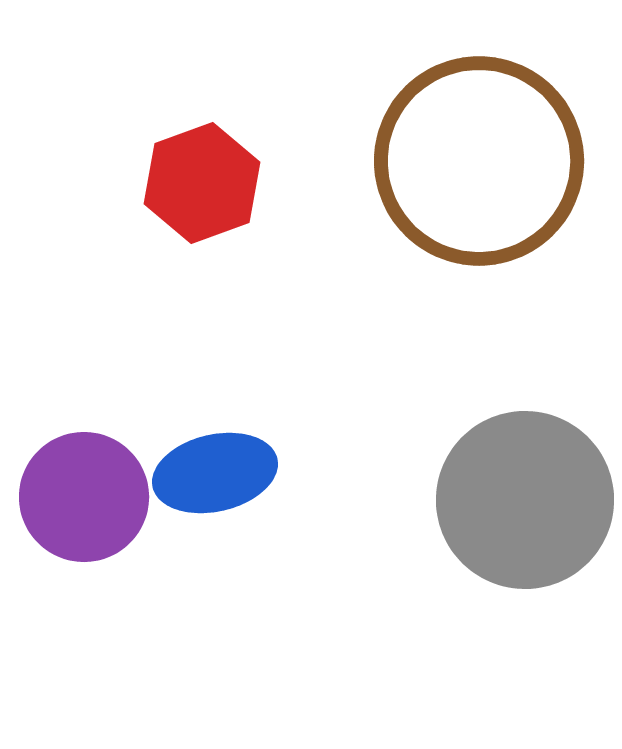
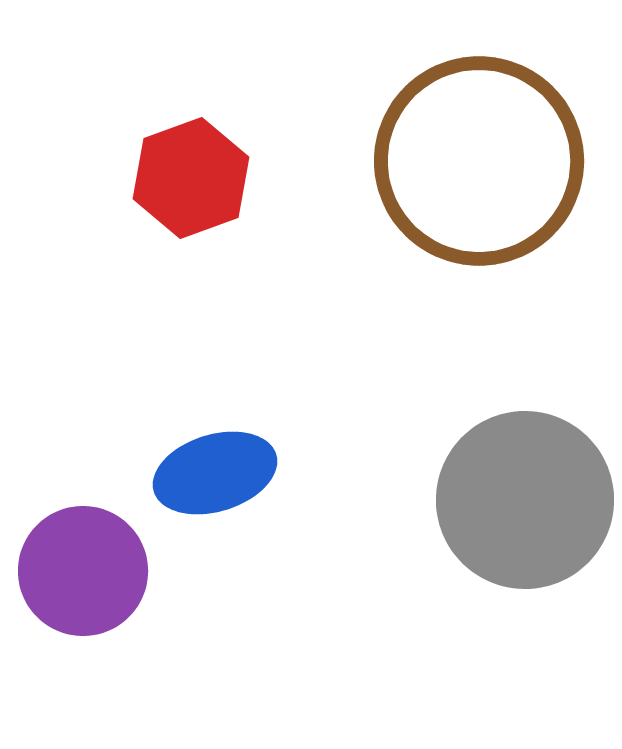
red hexagon: moved 11 px left, 5 px up
blue ellipse: rotated 4 degrees counterclockwise
purple circle: moved 1 px left, 74 px down
